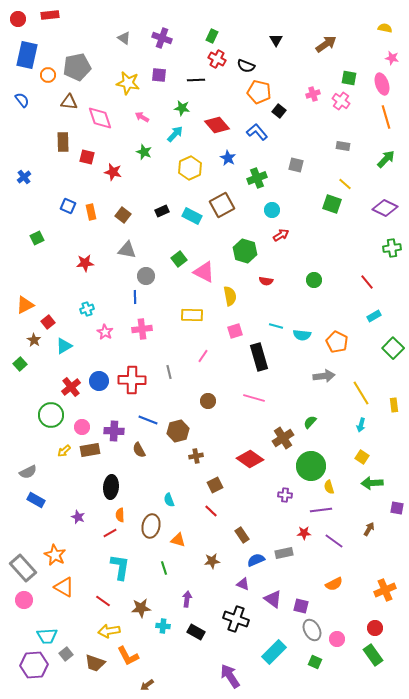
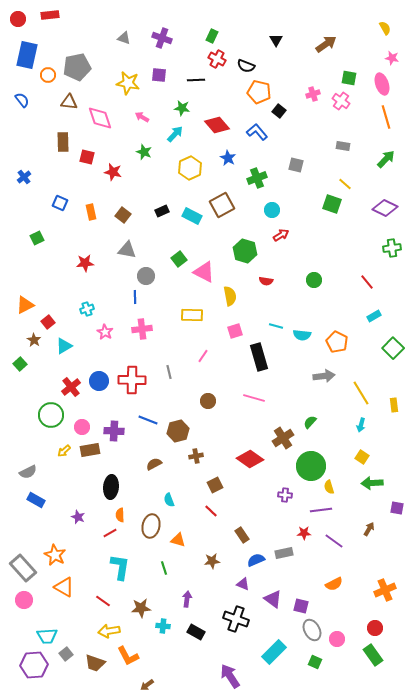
yellow semicircle at (385, 28): rotated 48 degrees clockwise
gray triangle at (124, 38): rotated 16 degrees counterclockwise
blue square at (68, 206): moved 8 px left, 3 px up
brown semicircle at (139, 450): moved 15 px right, 14 px down; rotated 91 degrees clockwise
